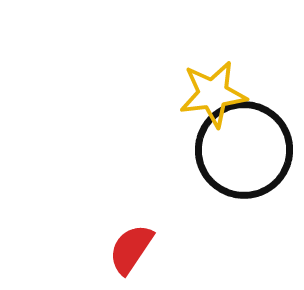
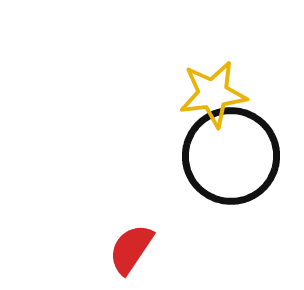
black circle: moved 13 px left, 6 px down
